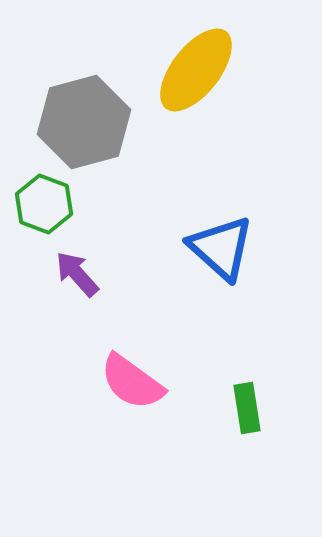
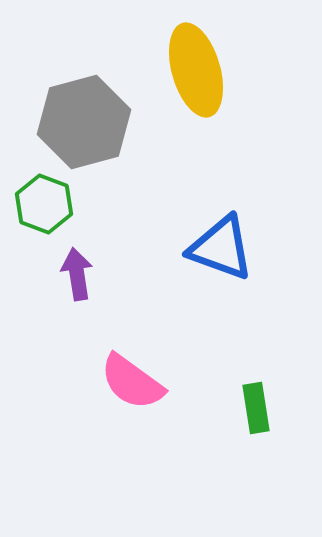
yellow ellipse: rotated 54 degrees counterclockwise
blue triangle: rotated 22 degrees counterclockwise
purple arrow: rotated 33 degrees clockwise
green rectangle: moved 9 px right
